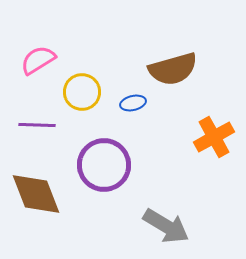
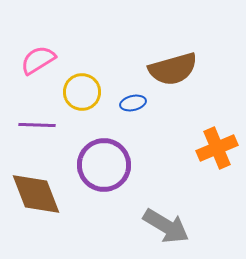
orange cross: moved 3 px right, 11 px down; rotated 6 degrees clockwise
